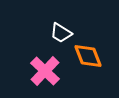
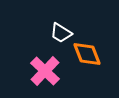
orange diamond: moved 1 px left, 2 px up
